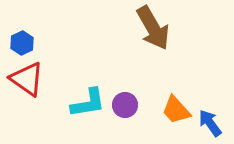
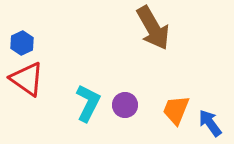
cyan L-shape: rotated 54 degrees counterclockwise
orange trapezoid: rotated 64 degrees clockwise
